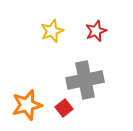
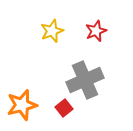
gray cross: rotated 12 degrees counterclockwise
orange star: moved 5 px left
